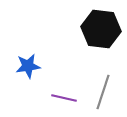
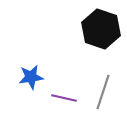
black hexagon: rotated 12 degrees clockwise
blue star: moved 3 px right, 11 px down
